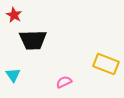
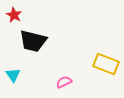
black trapezoid: moved 1 px down; rotated 16 degrees clockwise
